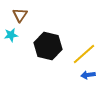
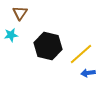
brown triangle: moved 2 px up
yellow line: moved 3 px left
blue arrow: moved 2 px up
